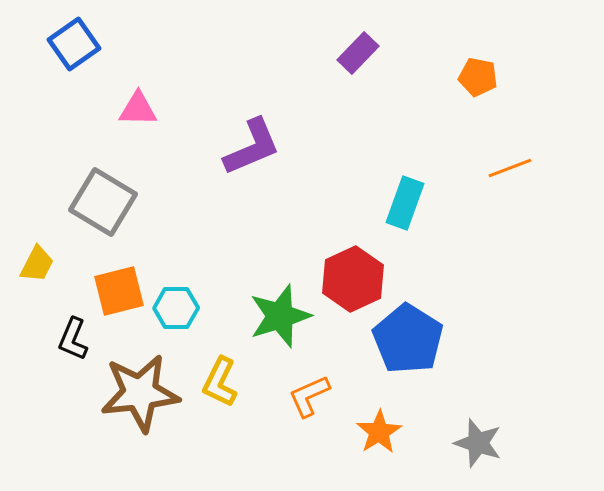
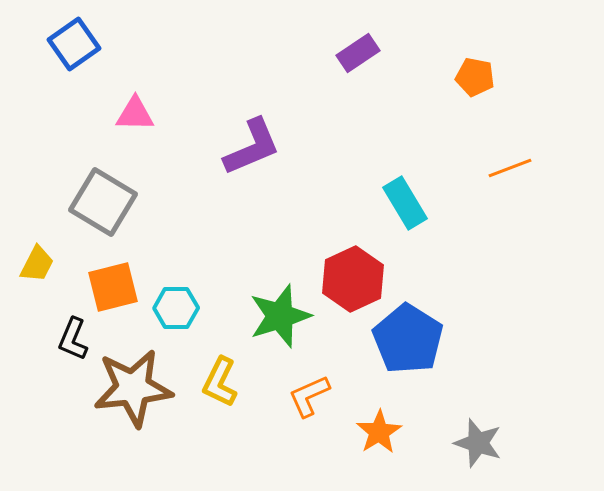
purple rectangle: rotated 12 degrees clockwise
orange pentagon: moved 3 px left
pink triangle: moved 3 px left, 5 px down
cyan rectangle: rotated 51 degrees counterclockwise
orange square: moved 6 px left, 4 px up
brown star: moved 7 px left, 5 px up
